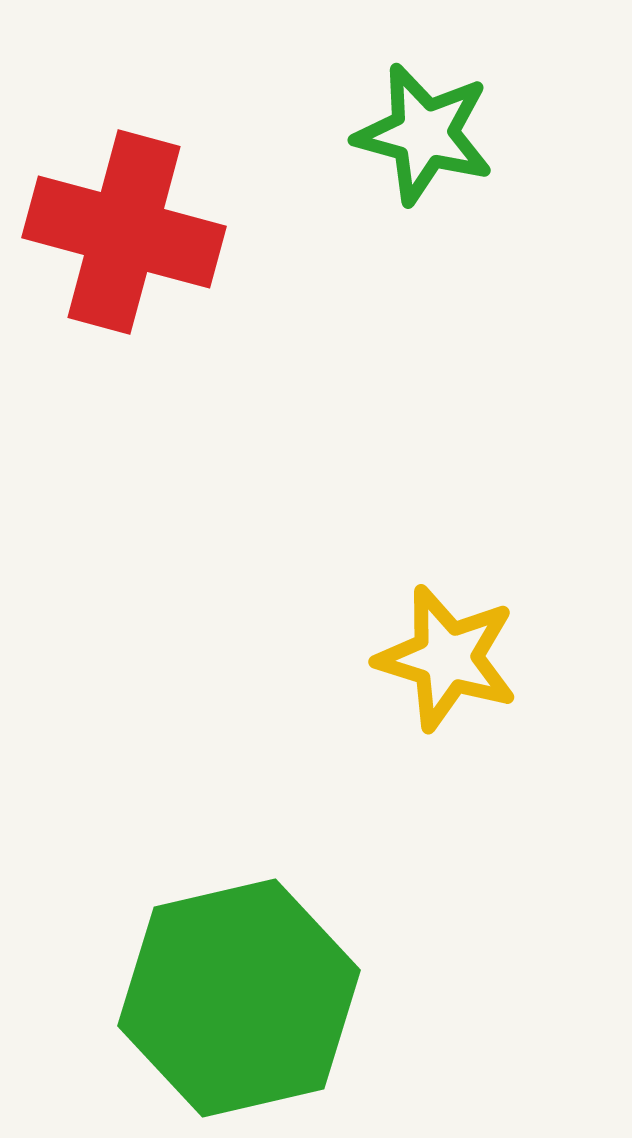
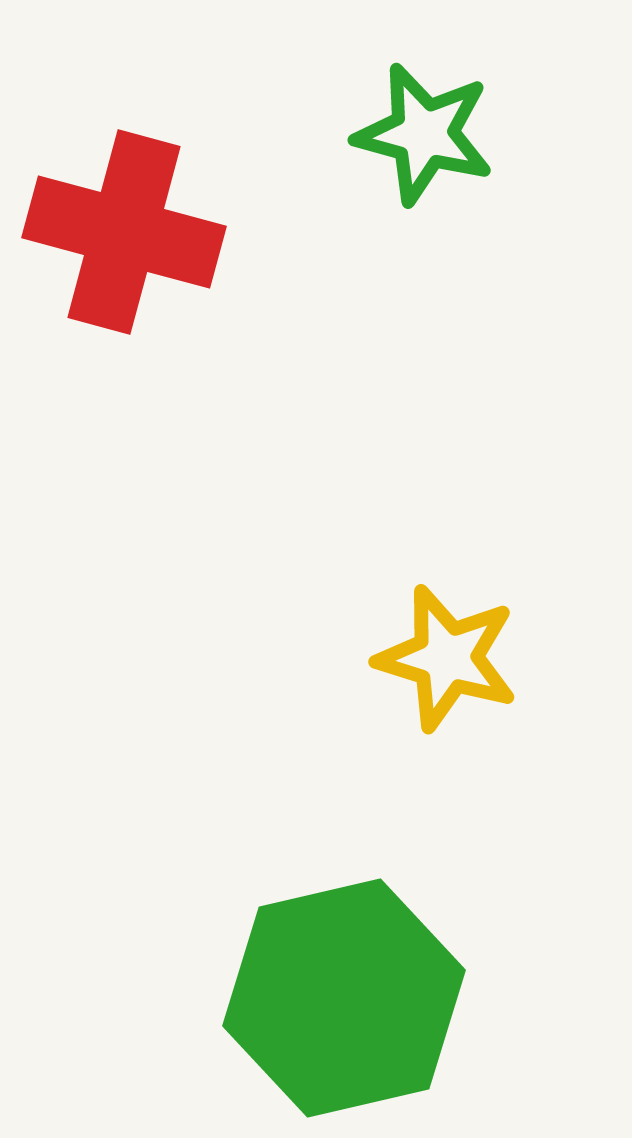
green hexagon: moved 105 px right
